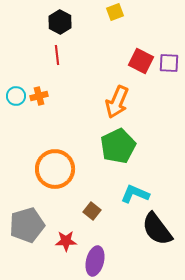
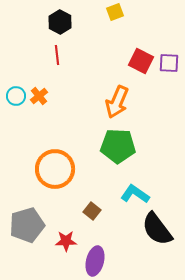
orange cross: rotated 24 degrees counterclockwise
green pentagon: rotated 28 degrees clockwise
cyan L-shape: rotated 12 degrees clockwise
